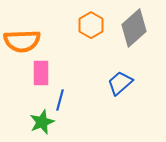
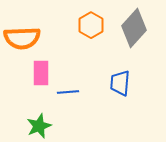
gray diamond: rotated 6 degrees counterclockwise
orange semicircle: moved 3 px up
blue trapezoid: rotated 44 degrees counterclockwise
blue line: moved 8 px right, 8 px up; rotated 70 degrees clockwise
green star: moved 3 px left, 4 px down
